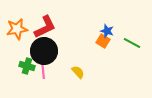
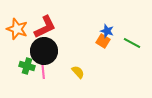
orange star: rotated 30 degrees clockwise
